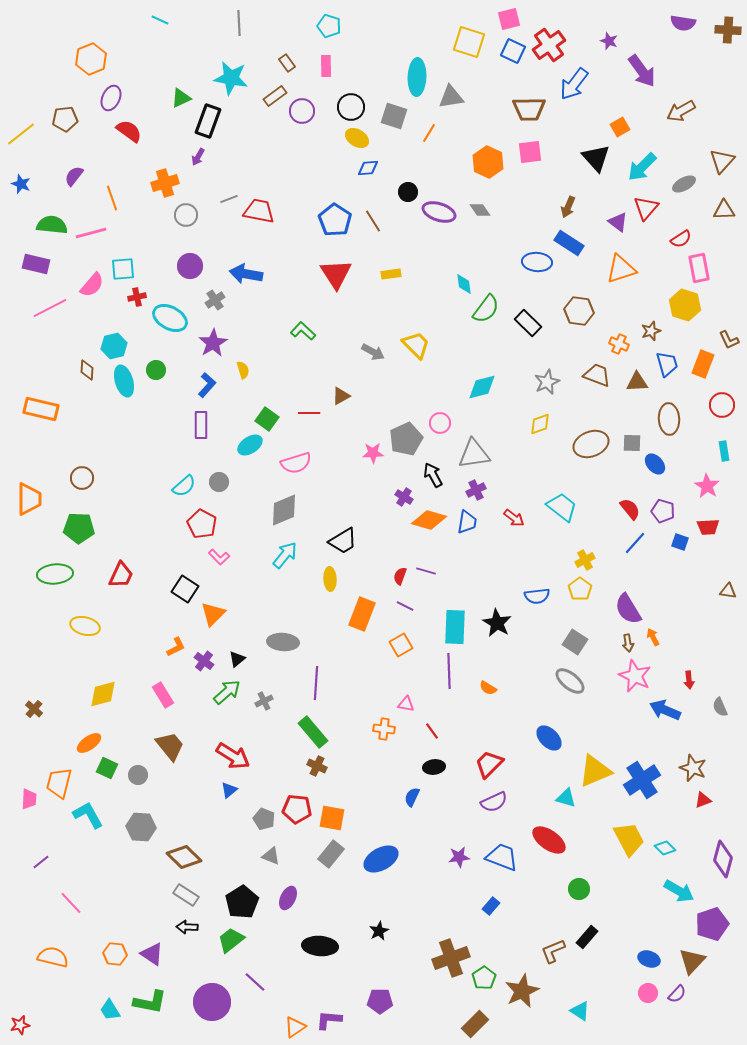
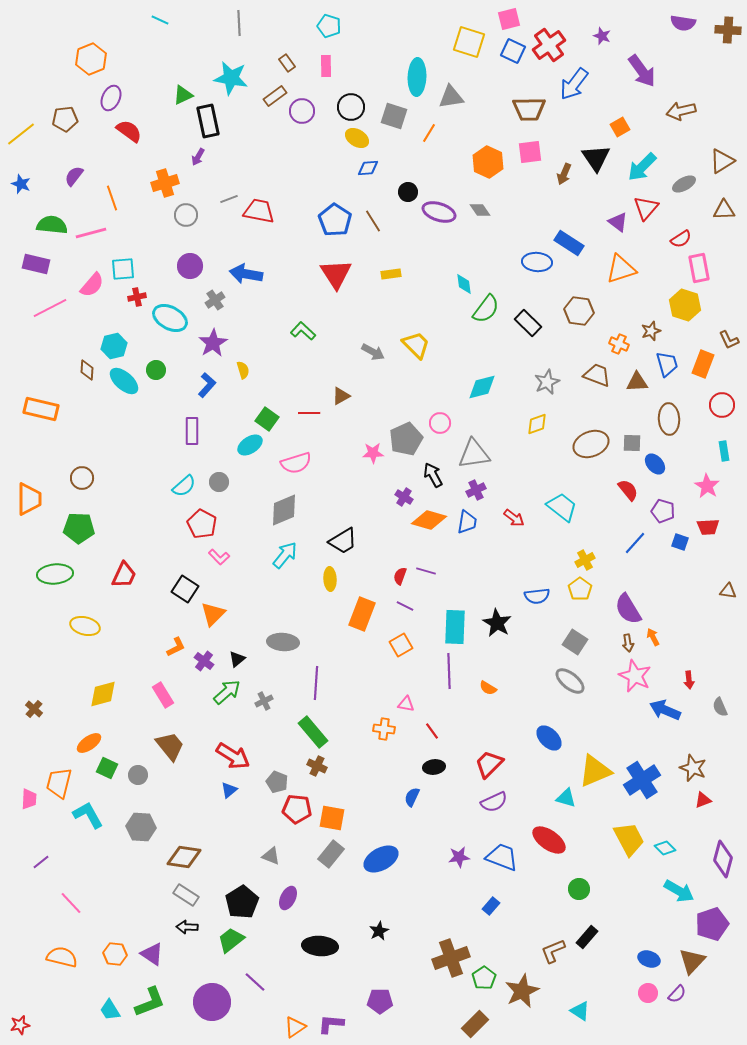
purple star at (609, 41): moved 7 px left, 5 px up
green triangle at (181, 98): moved 2 px right, 3 px up
brown arrow at (681, 111): rotated 16 degrees clockwise
black rectangle at (208, 121): rotated 32 degrees counterclockwise
black triangle at (596, 158): rotated 8 degrees clockwise
brown triangle at (722, 161): rotated 16 degrees clockwise
brown arrow at (568, 207): moved 4 px left, 33 px up
cyan ellipse at (124, 381): rotated 32 degrees counterclockwise
yellow diamond at (540, 424): moved 3 px left
purple rectangle at (201, 425): moved 9 px left, 6 px down
red semicircle at (630, 509): moved 2 px left, 19 px up
red trapezoid at (121, 575): moved 3 px right
gray pentagon at (264, 819): moved 13 px right, 37 px up
brown diamond at (184, 857): rotated 36 degrees counterclockwise
orange semicircle at (53, 957): moved 9 px right
green L-shape at (150, 1002): rotated 32 degrees counterclockwise
purple L-shape at (329, 1020): moved 2 px right, 4 px down
